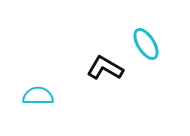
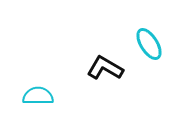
cyan ellipse: moved 3 px right
